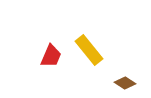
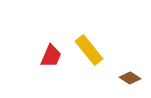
brown diamond: moved 5 px right, 5 px up
